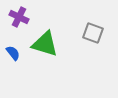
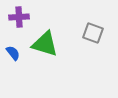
purple cross: rotated 30 degrees counterclockwise
